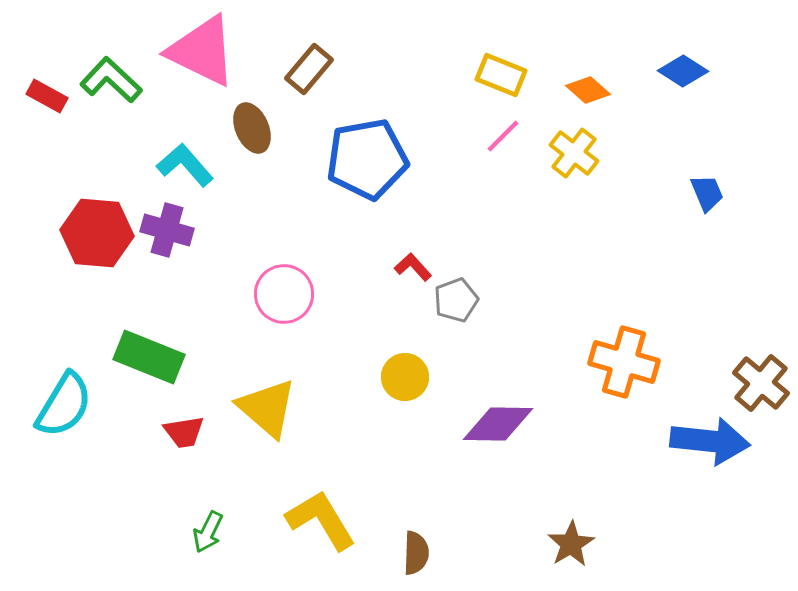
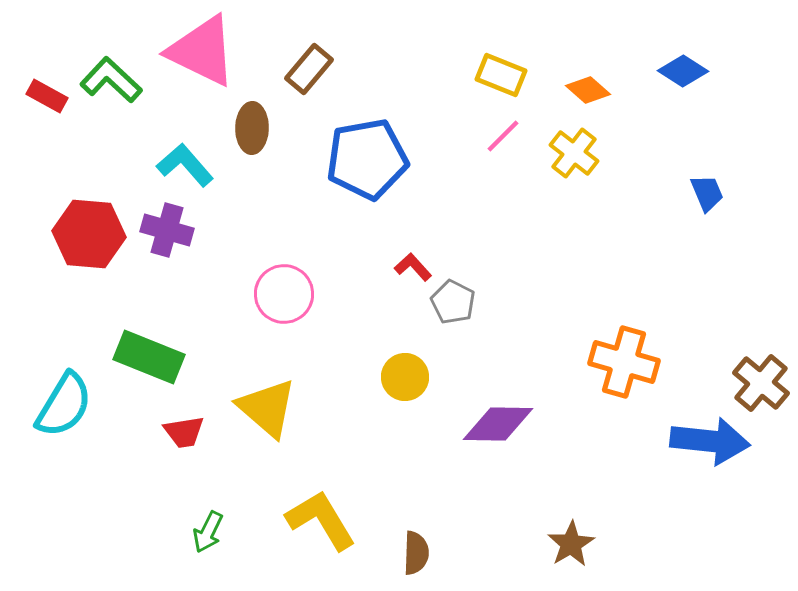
brown ellipse: rotated 24 degrees clockwise
red hexagon: moved 8 px left, 1 px down
gray pentagon: moved 3 px left, 2 px down; rotated 24 degrees counterclockwise
